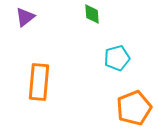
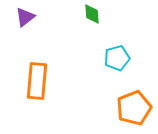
orange rectangle: moved 2 px left, 1 px up
